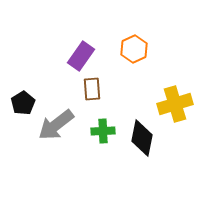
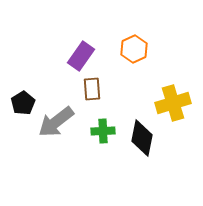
yellow cross: moved 2 px left, 1 px up
gray arrow: moved 3 px up
